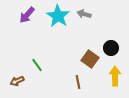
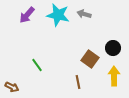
cyan star: moved 1 px up; rotated 20 degrees counterclockwise
black circle: moved 2 px right
yellow arrow: moved 1 px left
brown arrow: moved 5 px left, 6 px down; rotated 128 degrees counterclockwise
